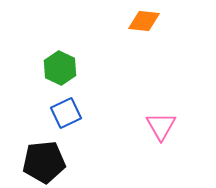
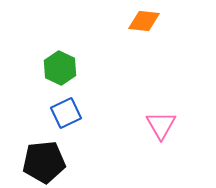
pink triangle: moved 1 px up
